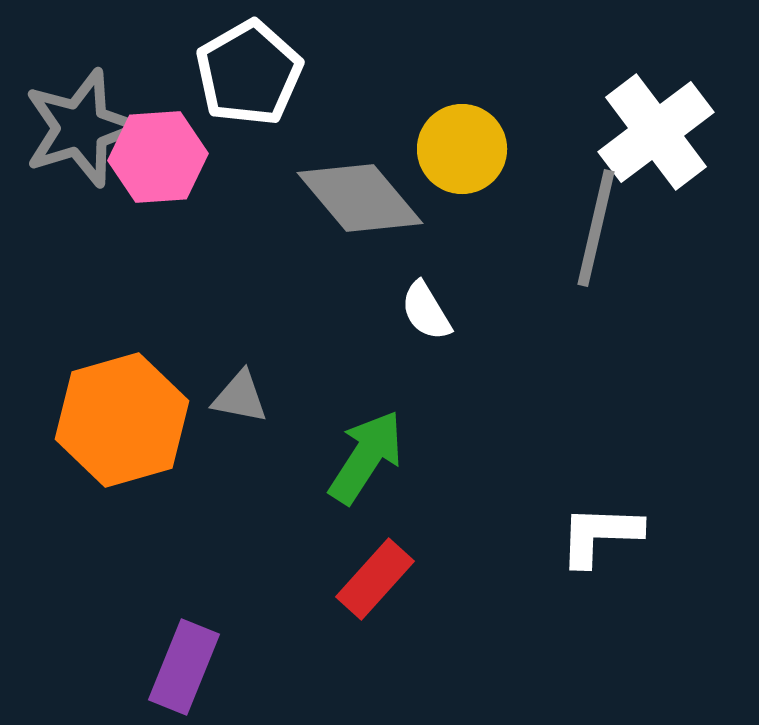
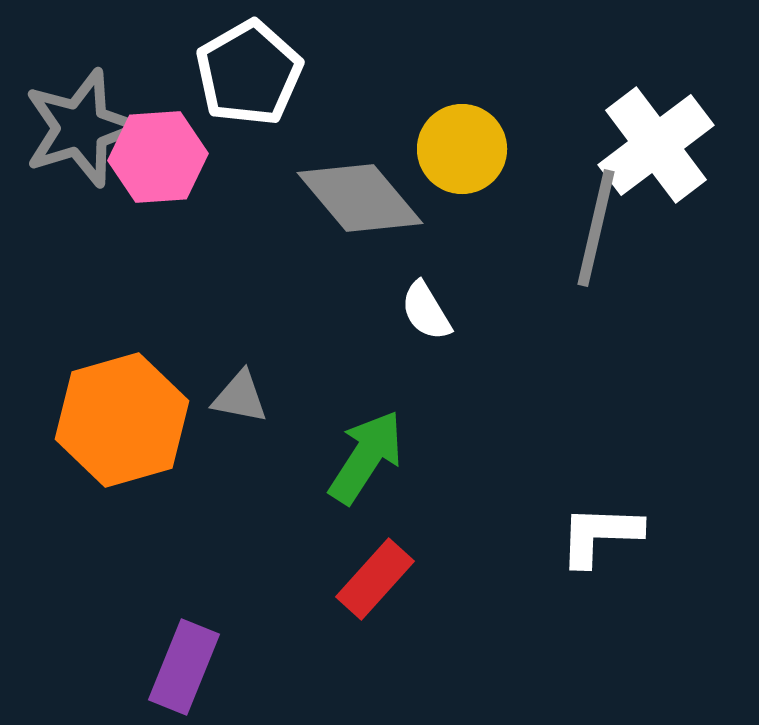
white cross: moved 13 px down
